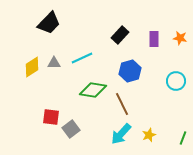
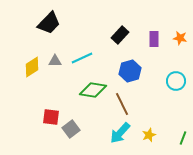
gray triangle: moved 1 px right, 2 px up
cyan arrow: moved 1 px left, 1 px up
